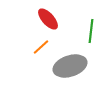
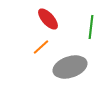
green line: moved 4 px up
gray ellipse: moved 1 px down
